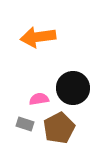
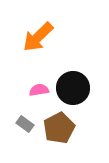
orange arrow: rotated 36 degrees counterclockwise
pink semicircle: moved 9 px up
gray rectangle: rotated 18 degrees clockwise
